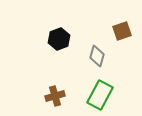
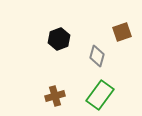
brown square: moved 1 px down
green rectangle: rotated 8 degrees clockwise
